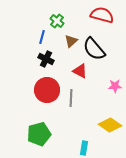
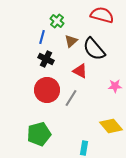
gray line: rotated 30 degrees clockwise
yellow diamond: moved 1 px right, 1 px down; rotated 15 degrees clockwise
